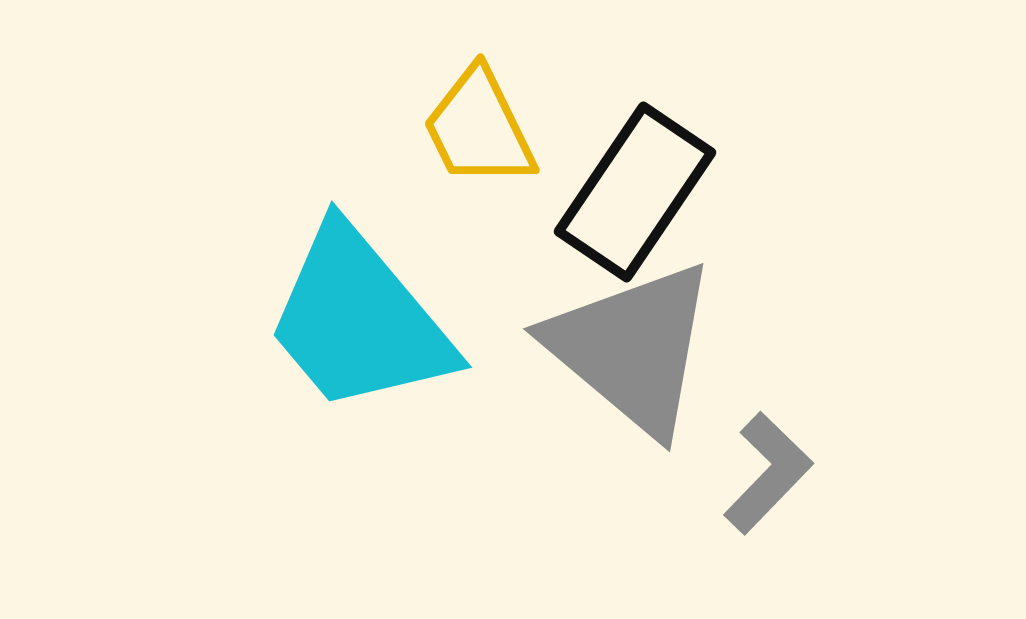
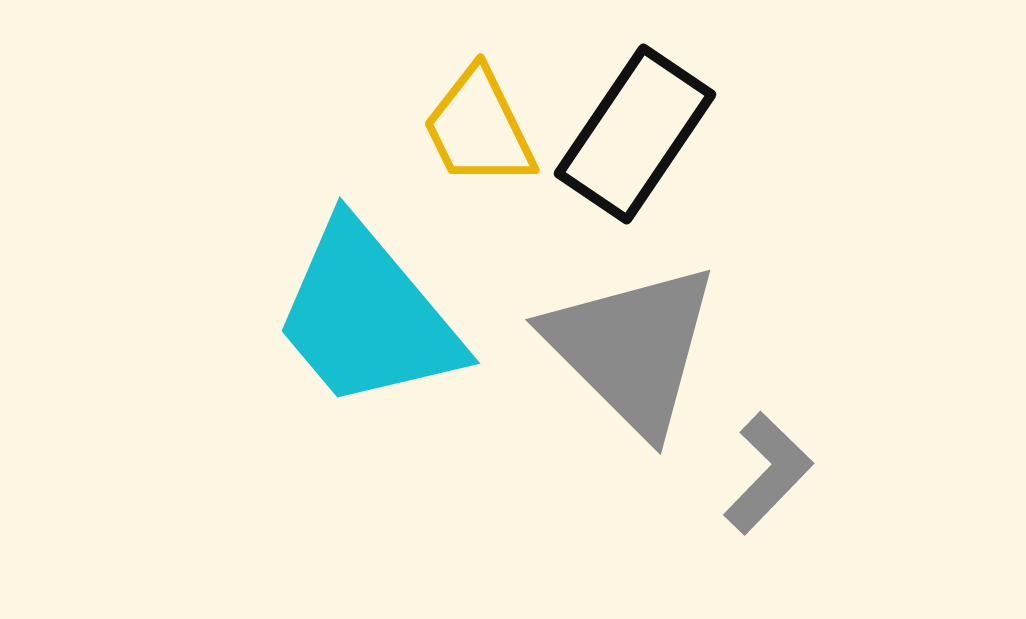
black rectangle: moved 58 px up
cyan trapezoid: moved 8 px right, 4 px up
gray triangle: rotated 5 degrees clockwise
